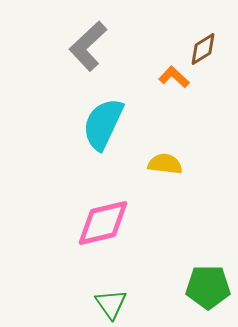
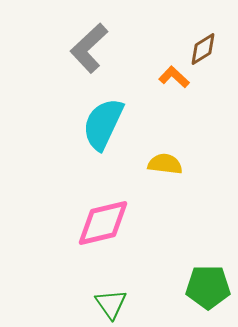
gray L-shape: moved 1 px right, 2 px down
